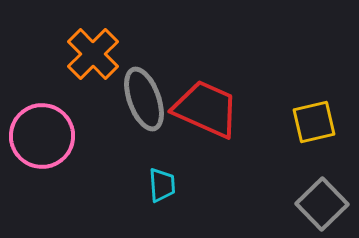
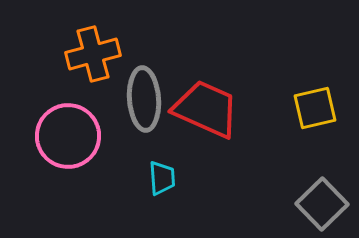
orange cross: rotated 30 degrees clockwise
gray ellipse: rotated 16 degrees clockwise
yellow square: moved 1 px right, 14 px up
pink circle: moved 26 px right
cyan trapezoid: moved 7 px up
